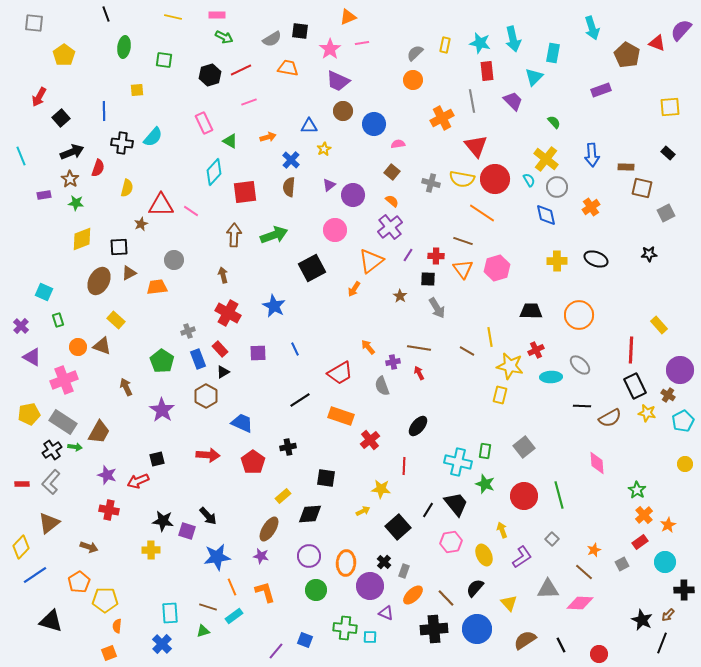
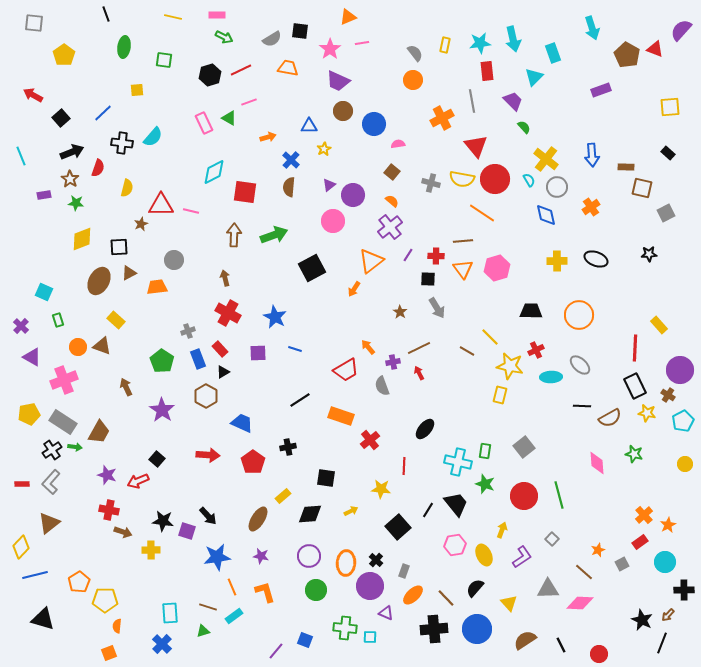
cyan star at (480, 43): rotated 20 degrees counterclockwise
red triangle at (657, 43): moved 2 px left, 6 px down
gray semicircle at (415, 53): rotated 96 degrees clockwise
cyan rectangle at (553, 53): rotated 30 degrees counterclockwise
red arrow at (39, 97): moved 6 px left, 2 px up; rotated 90 degrees clockwise
blue line at (104, 111): moved 1 px left, 2 px down; rotated 48 degrees clockwise
green semicircle at (554, 122): moved 30 px left, 5 px down
green triangle at (230, 141): moved 1 px left, 23 px up
cyan diamond at (214, 172): rotated 20 degrees clockwise
red square at (245, 192): rotated 15 degrees clockwise
pink line at (191, 211): rotated 21 degrees counterclockwise
pink circle at (335, 230): moved 2 px left, 9 px up
brown line at (463, 241): rotated 24 degrees counterclockwise
brown arrow at (223, 275): moved 2 px right, 3 px down
brown star at (400, 296): moved 16 px down
blue star at (274, 306): moved 1 px right, 11 px down
yellow line at (490, 337): rotated 36 degrees counterclockwise
brown line at (419, 348): rotated 35 degrees counterclockwise
blue line at (295, 349): rotated 48 degrees counterclockwise
red line at (631, 350): moved 4 px right, 2 px up
red trapezoid at (340, 373): moved 6 px right, 3 px up
black ellipse at (418, 426): moved 7 px right, 3 px down
black square at (157, 459): rotated 35 degrees counterclockwise
green star at (637, 490): moved 3 px left, 36 px up; rotated 18 degrees counterclockwise
yellow arrow at (363, 511): moved 12 px left
brown ellipse at (269, 529): moved 11 px left, 10 px up
yellow arrow at (502, 530): rotated 42 degrees clockwise
pink hexagon at (451, 542): moved 4 px right, 3 px down
brown arrow at (89, 547): moved 34 px right, 15 px up
orange star at (594, 550): moved 4 px right
black cross at (384, 562): moved 8 px left, 2 px up
blue line at (35, 575): rotated 20 degrees clockwise
black triangle at (51, 621): moved 8 px left, 2 px up
